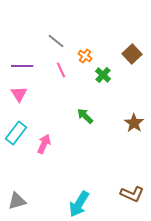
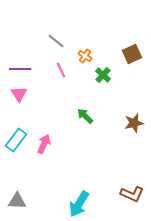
brown square: rotated 18 degrees clockwise
purple line: moved 2 px left, 3 px down
brown star: rotated 24 degrees clockwise
cyan rectangle: moved 7 px down
gray triangle: rotated 18 degrees clockwise
